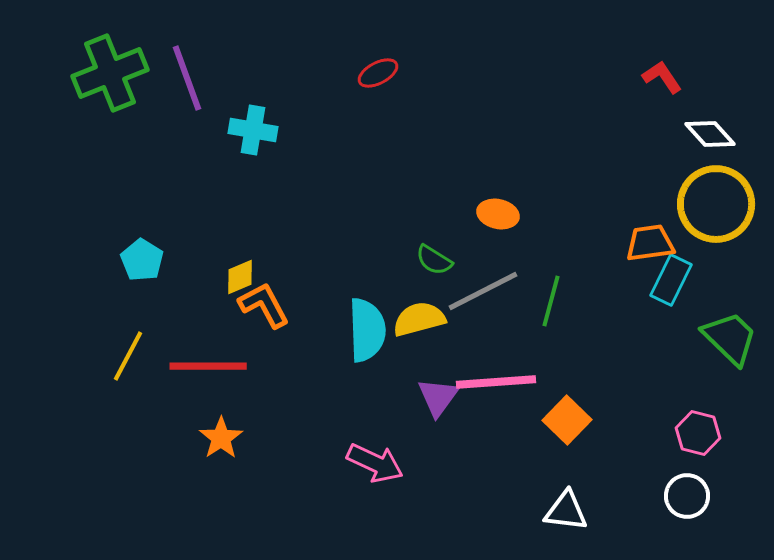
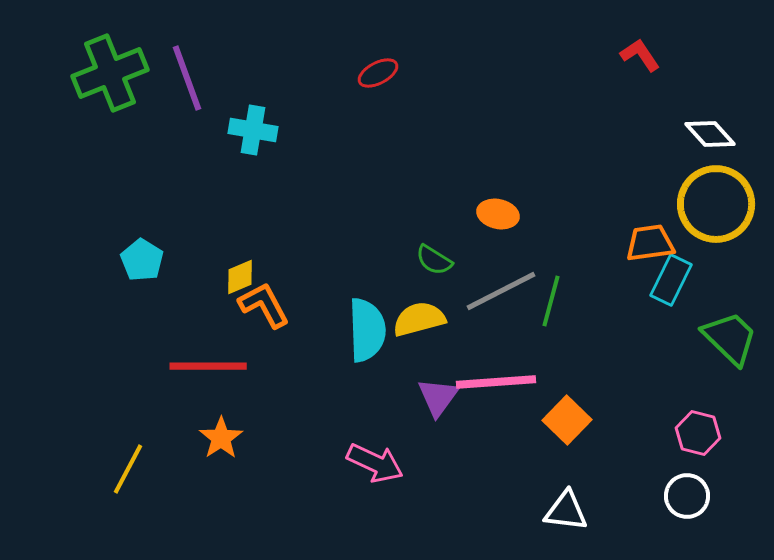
red L-shape: moved 22 px left, 22 px up
gray line: moved 18 px right
yellow line: moved 113 px down
